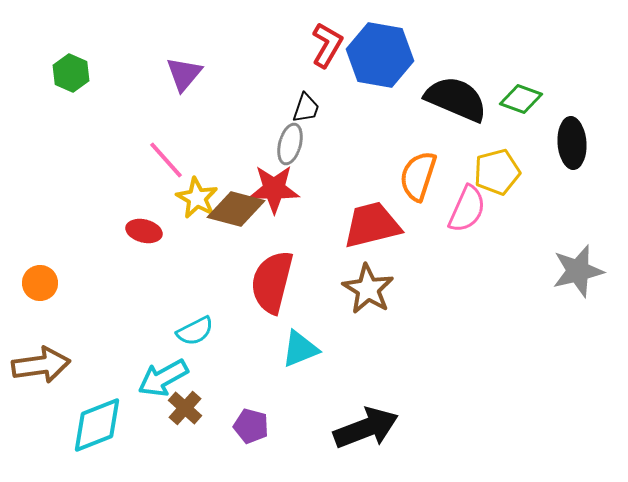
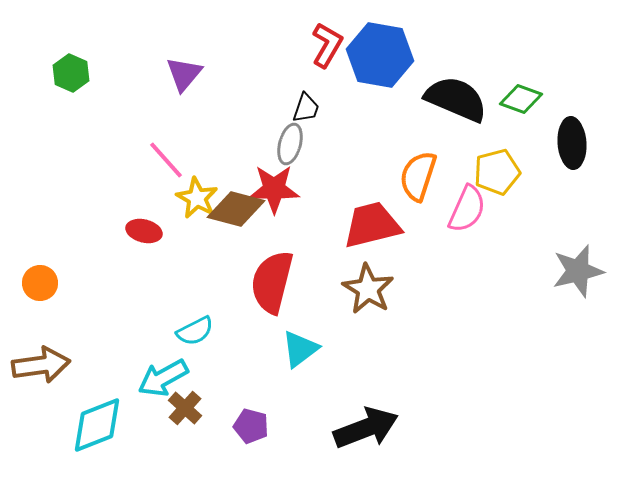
cyan triangle: rotated 15 degrees counterclockwise
